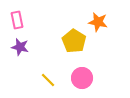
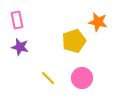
yellow pentagon: rotated 20 degrees clockwise
yellow line: moved 2 px up
